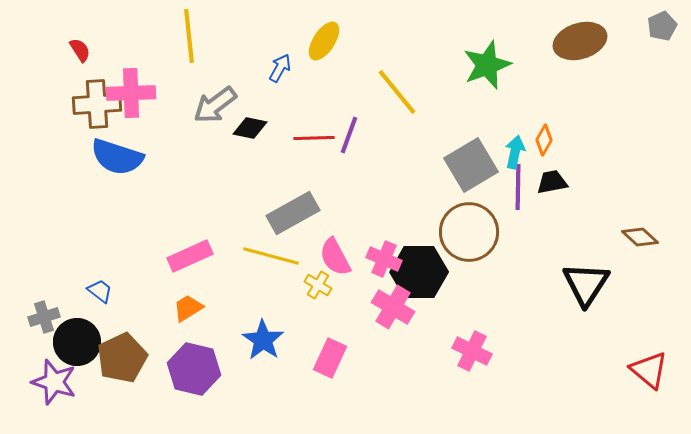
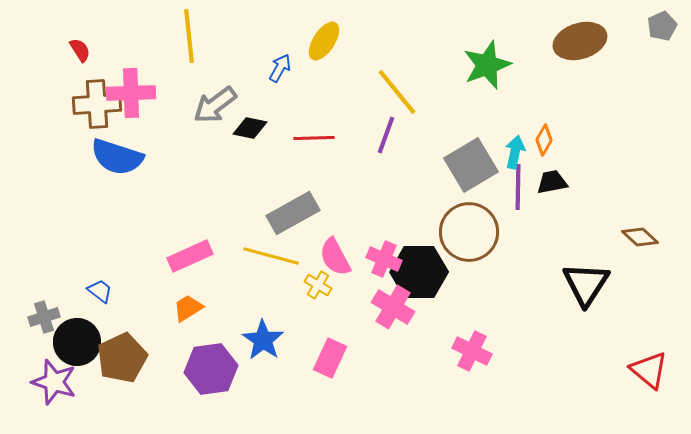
purple line at (349, 135): moved 37 px right
purple hexagon at (194, 369): moved 17 px right; rotated 21 degrees counterclockwise
